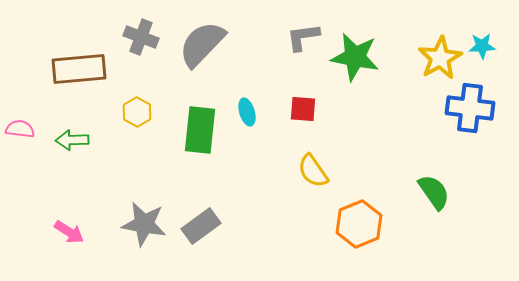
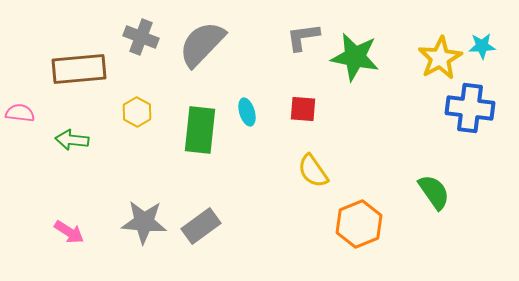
pink semicircle: moved 16 px up
green arrow: rotated 8 degrees clockwise
gray star: moved 2 px up; rotated 6 degrees counterclockwise
